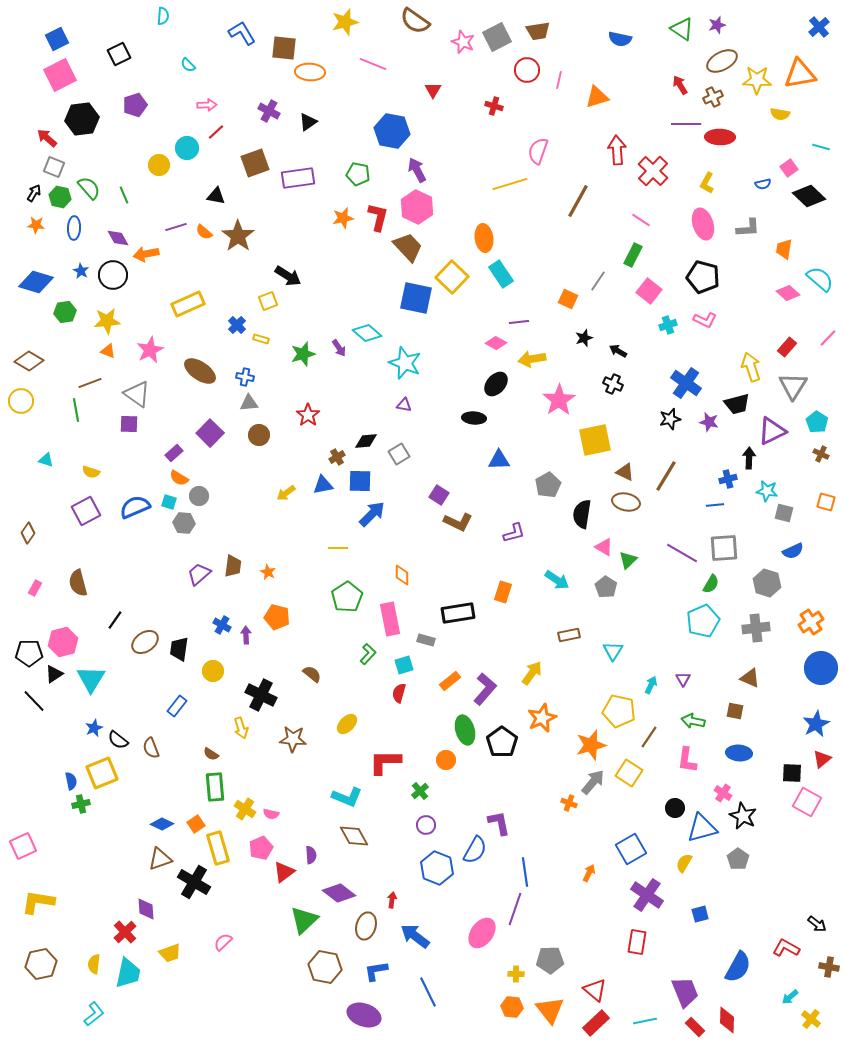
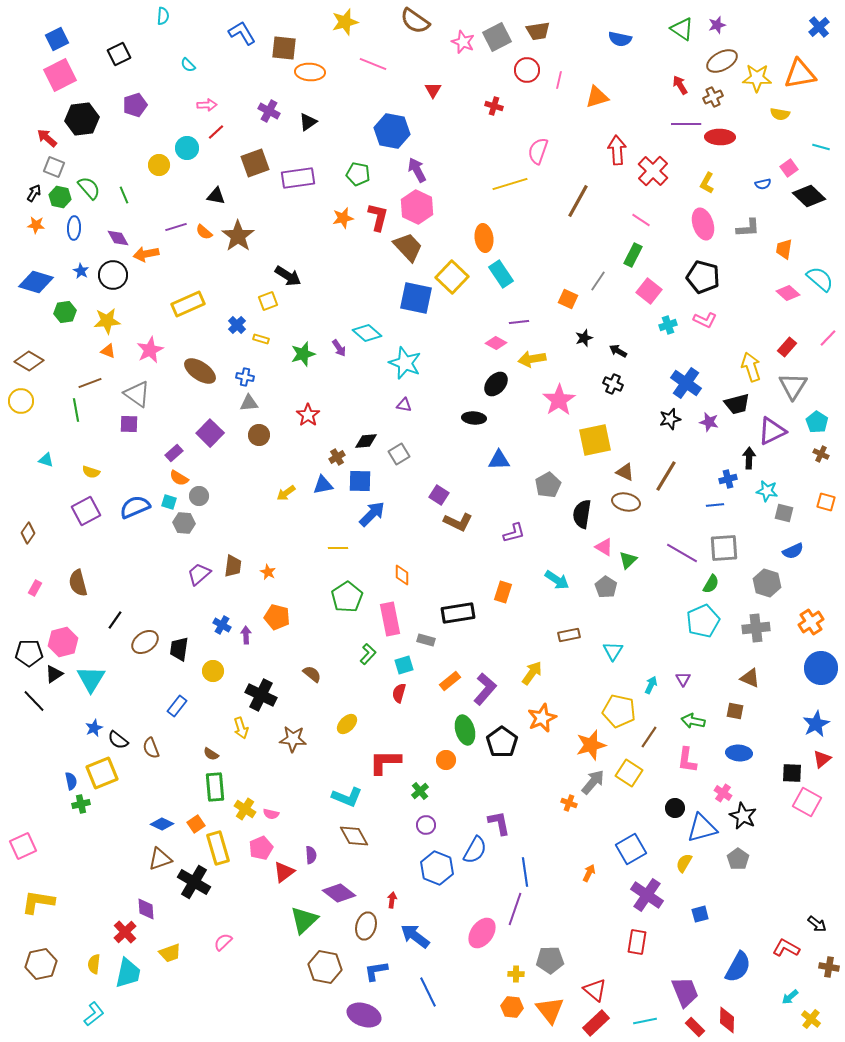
yellow star at (757, 80): moved 2 px up
